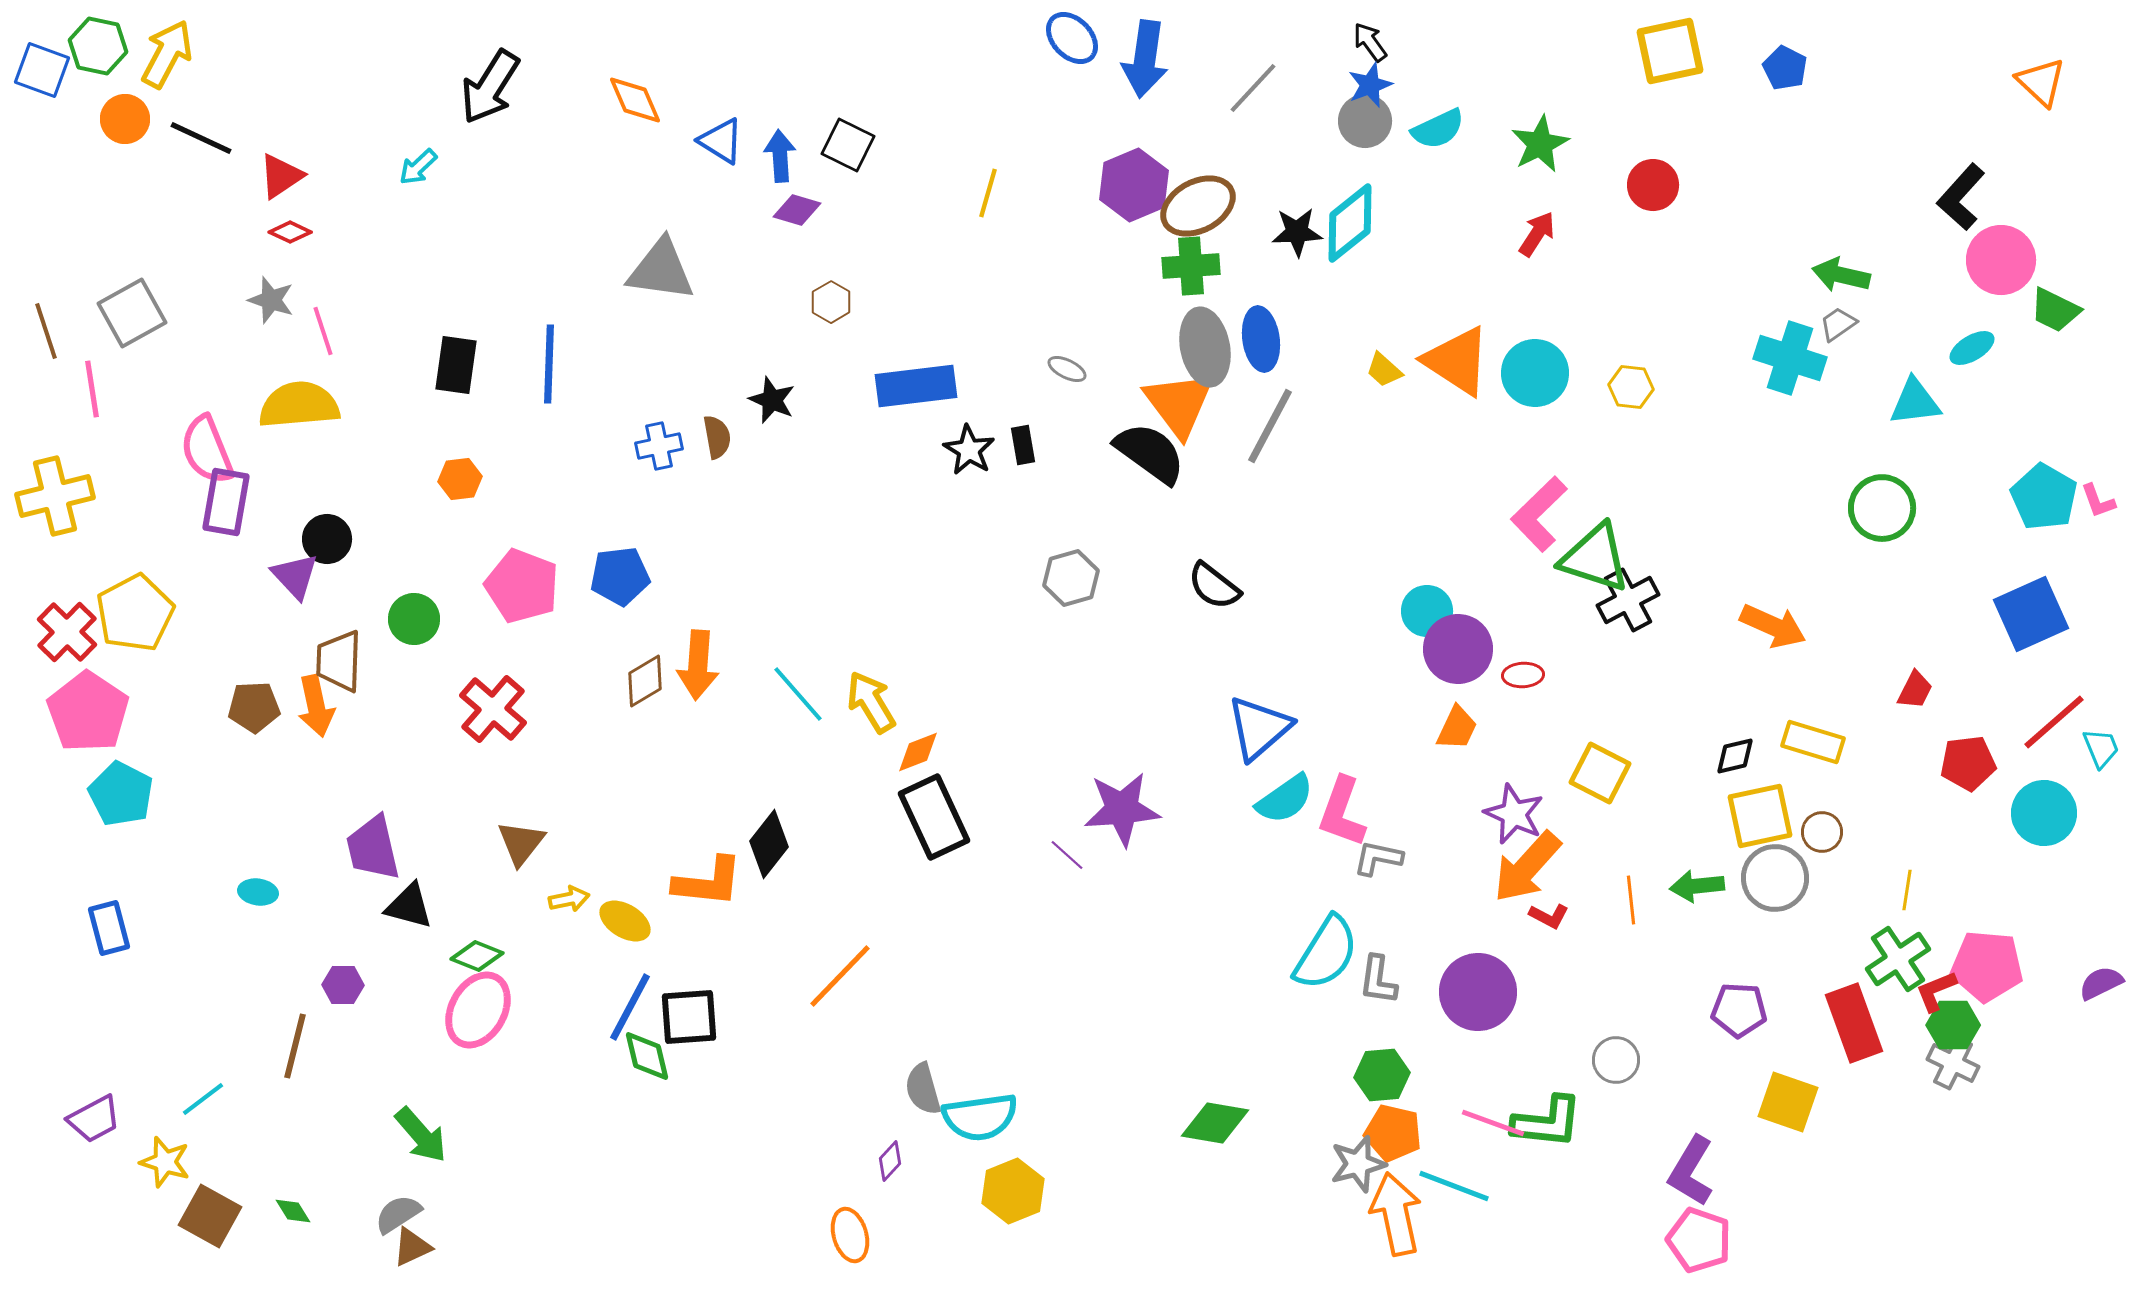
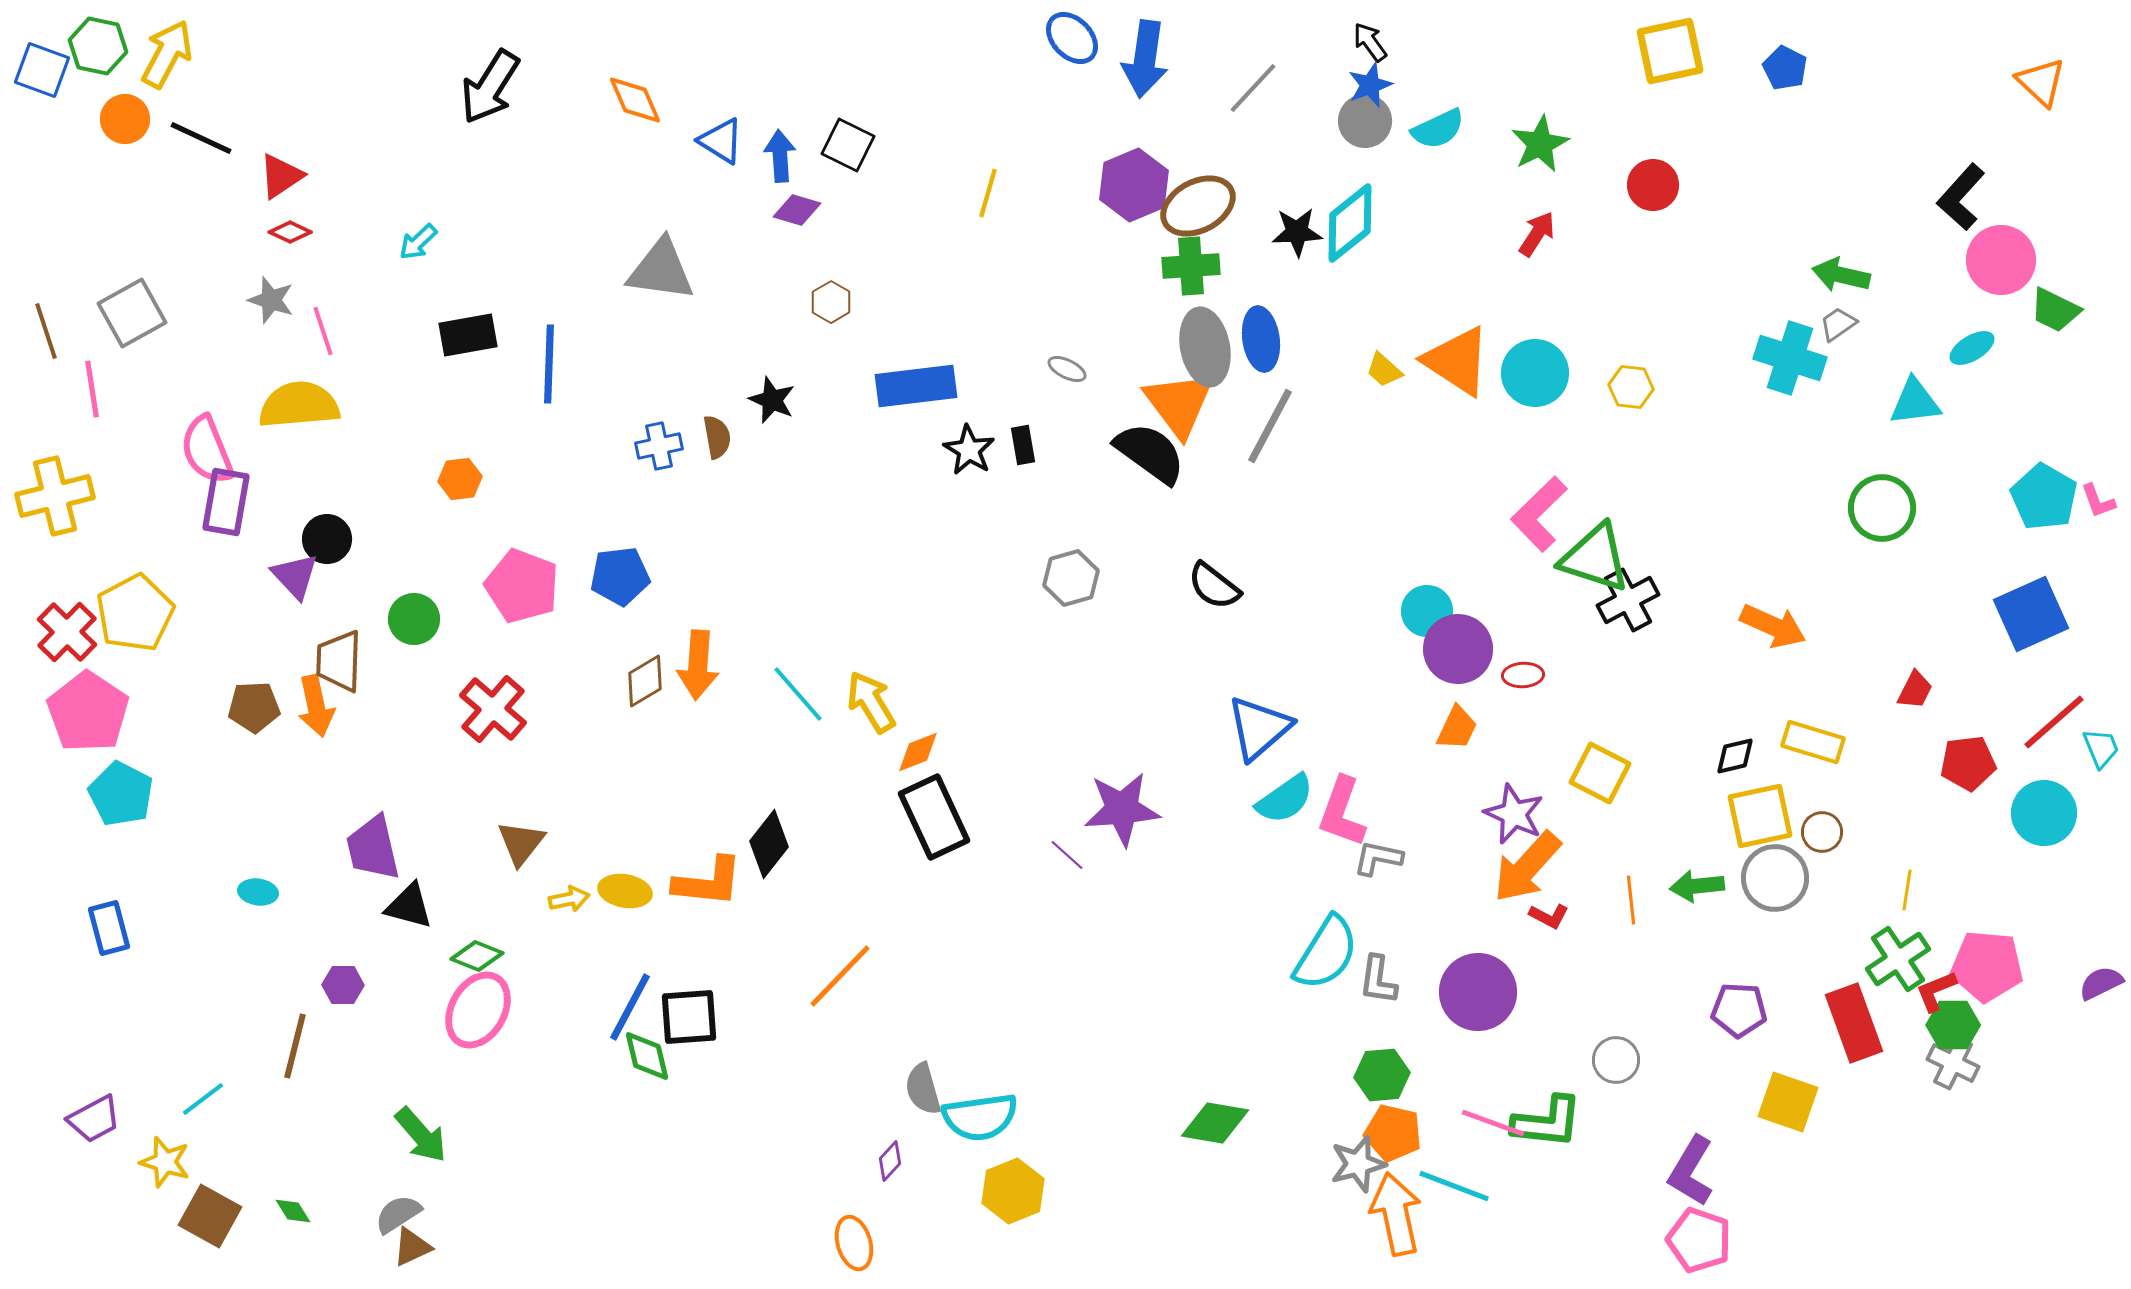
cyan arrow at (418, 167): moved 75 px down
black rectangle at (456, 365): moved 12 px right, 30 px up; rotated 72 degrees clockwise
yellow ellipse at (625, 921): moved 30 px up; rotated 21 degrees counterclockwise
orange ellipse at (850, 1235): moved 4 px right, 8 px down
